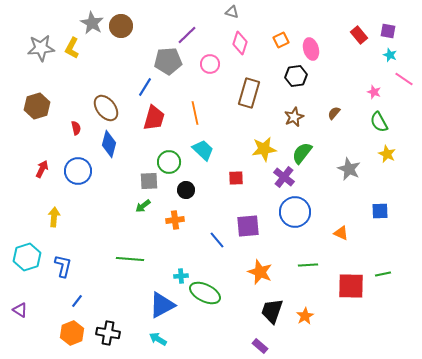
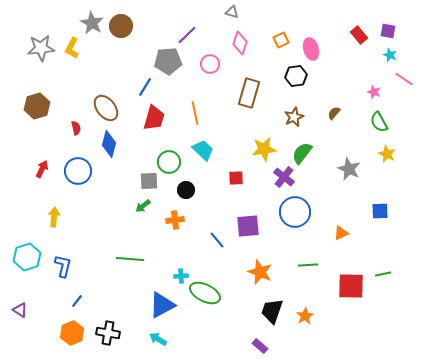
orange triangle at (341, 233): rotated 49 degrees counterclockwise
